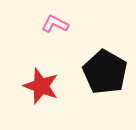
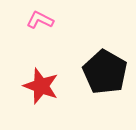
pink L-shape: moved 15 px left, 4 px up
